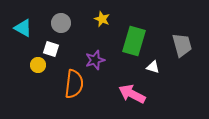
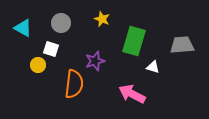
gray trapezoid: rotated 80 degrees counterclockwise
purple star: moved 1 px down
